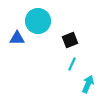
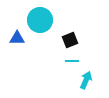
cyan circle: moved 2 px right, 1 px up
cyan line: moved 3 px up; rotated 64 degrees clockwise
cyan arrow: moved 2 px left, 4 px up
